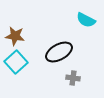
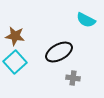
cyan square: moved 1 px left
